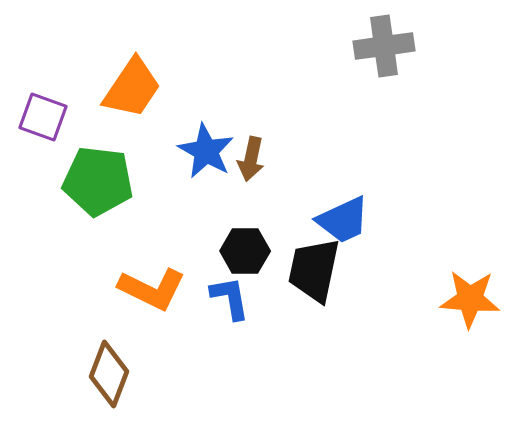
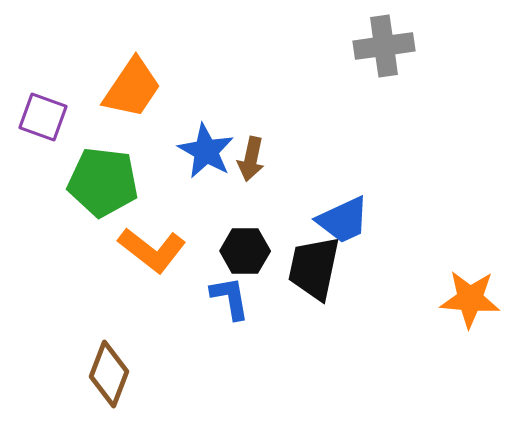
green pentagon: moved 5 px right, 1 px down
black trapezoid: moved 2 px up
orange L-shape: moved 39 px up; rotated 12 degrees clockwise
